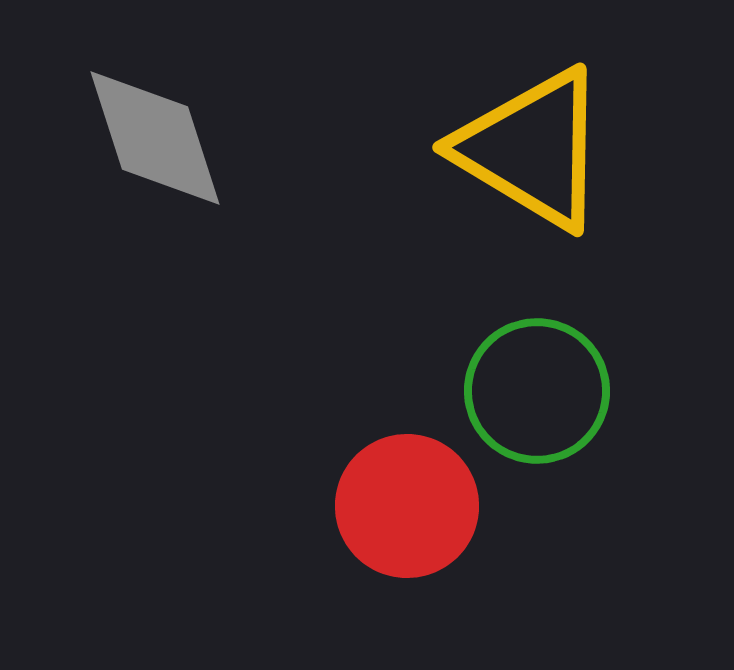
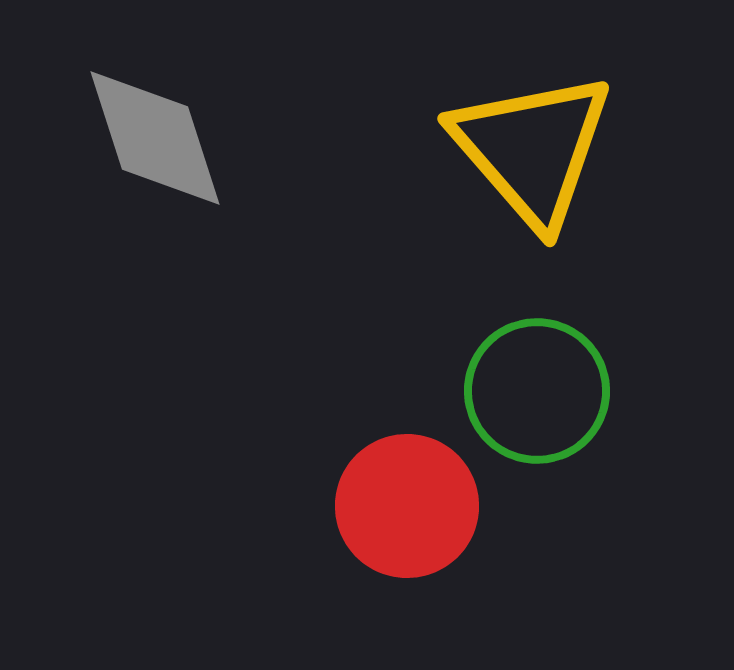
yellow triangle: rotated 18 degrees clockwise
